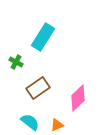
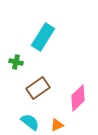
green cross: rotated 16 degrees counterclockwise
